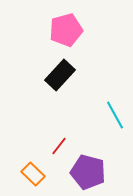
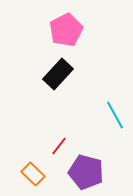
pink pentagon: rotated 12 degrees counterclockwise
black rectangle: moved 2 px left, 1 px up
purple pentagon: moved 2 px left
